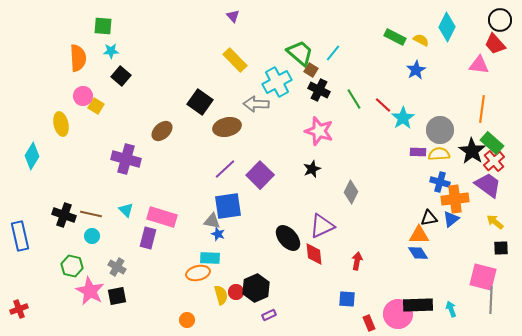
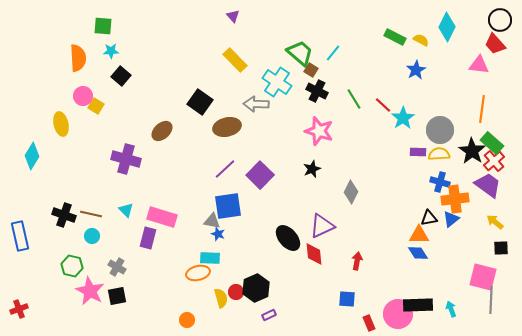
cyan cross at (277, 82): rotated 28 degrees counterclockwise
black cross at (319, 90): moved 2 px left, 1 px down
yellow semicircle at (221, 295): moved 3 px down
